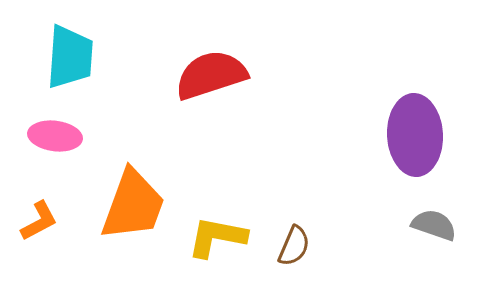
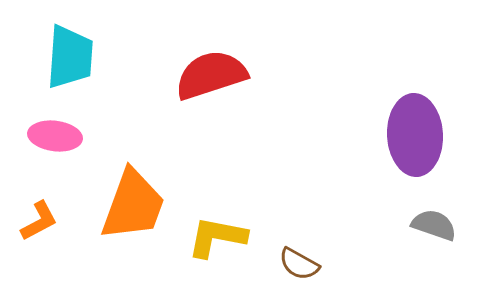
brown semicircle: moved 5 px right, 18 px down; rotated 96 degrees clockwise
